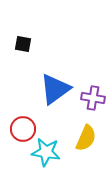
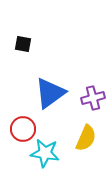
blue triangle: moved 5 px left, 4 px down
purple cross: rotated 25 degrees counterclockwise
cyan star: moved 1 px left, 1 px down
